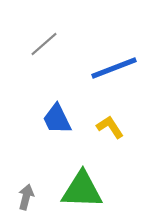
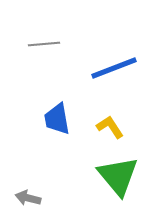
gray line: rotated 36 degrees clockwise
blue trapezoid: rotated 16 degrees clockwise
green triangle: moved 36 px right, 14 px up; rotated 48 degrees clockwise
gray arrow: moved 2 px right, 1 px down; rotated 90 degrees counterclockwise
